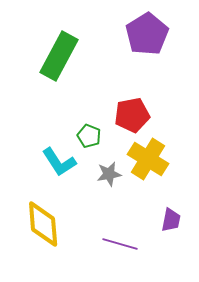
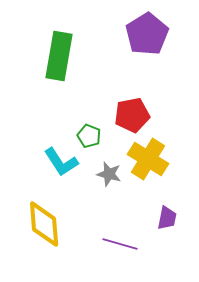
green rectangle: rotated 18 degrees counterclockwise
cyan L-shape: moved 2 px right
gray star: rotated 25 degrees clockwise
purple trapezoid: moved 4 px left, 2 px up
yellow diamond: moved 1 px right
